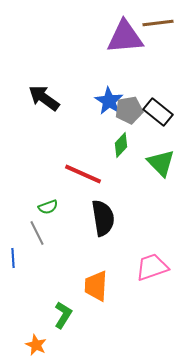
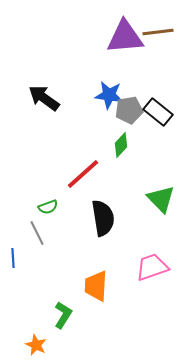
brown line: moved 9 px down
blue star: moved 6 px up; rotated 24 degrees counterclockwise
green triangle: moved 36 px down
red line: rotated 66 degrees counterclockwise
